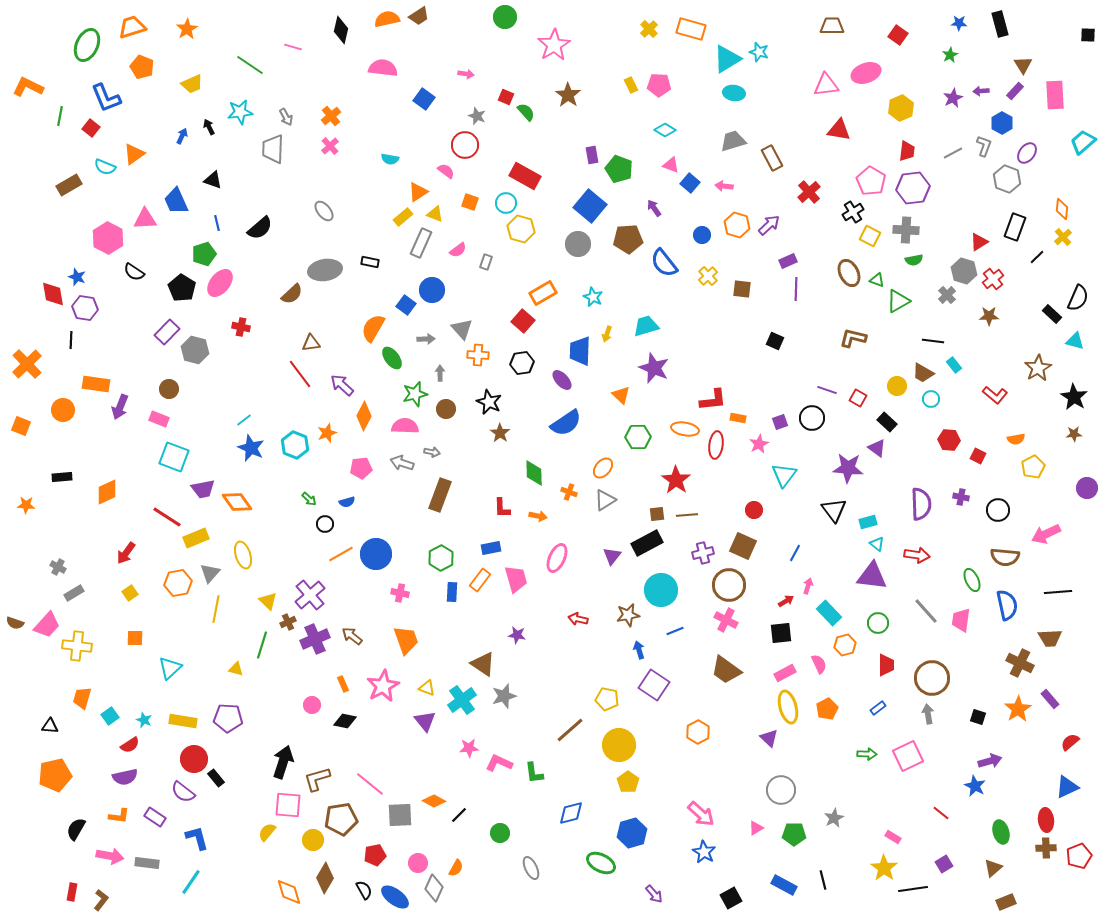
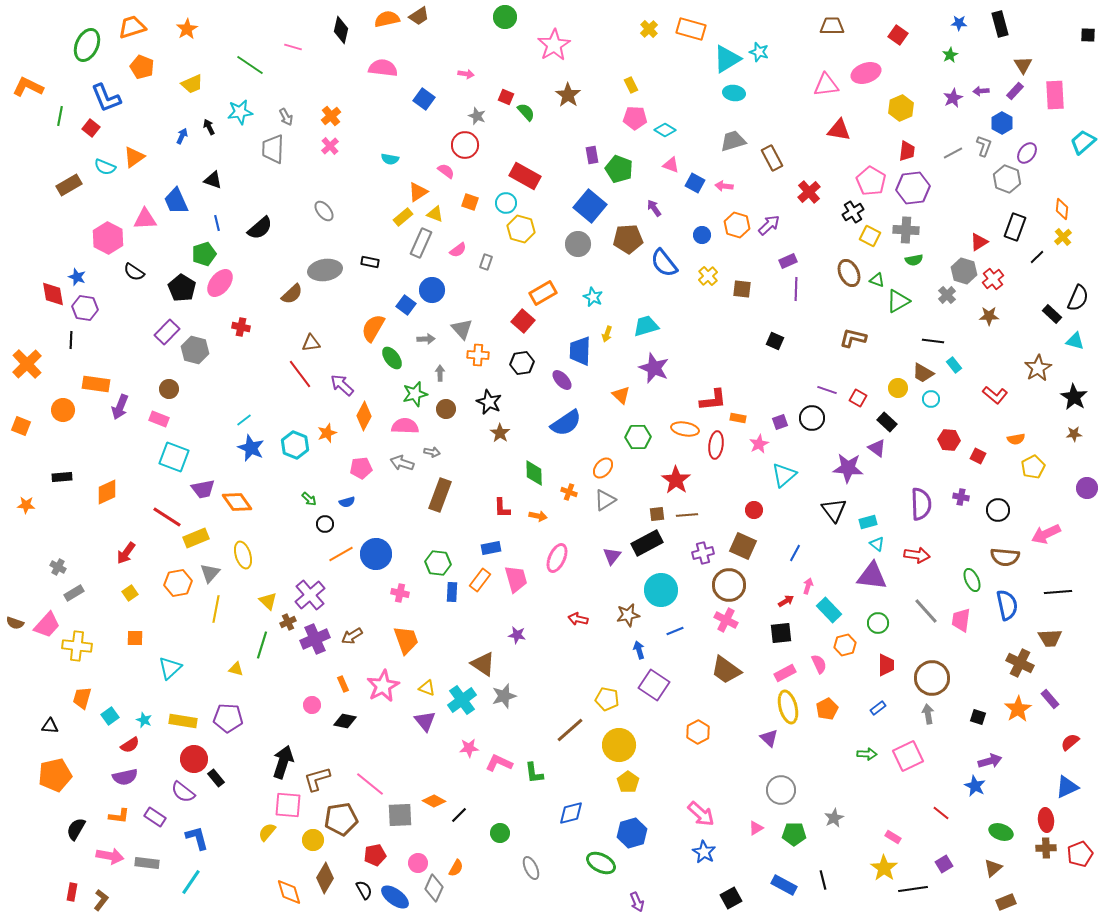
pink pentagon at (659, 85): moved 24 px left, 33 px down
orange triangle at (134, 154): moved 3 px down
blue square at (690, 183): moved 5 px right; rotated 12 degrees counterclockwise
yellow circle at (897, 386): moved 1 px right, 2 px down
cyan triangle at (784, 475): rotated 12 degrees clockwise
green hexagon at (441, 558): moved 3 px left, 5 px down; rotated 25 degrees counterclockwise
cyan rectangle at (829, 613): moved 3 px up
brown arrow at (352, 636): rotated 70 degrees counterclockwise
green ellipse at (1001, 832): rotated 55 degrees counterclockwise
red pentagon at (1079, 856): moved 1 px right, 2 px up
purple arrow at (654, 894): moved 17 px left, 8 px down; rotated 18 degrees clockwise
